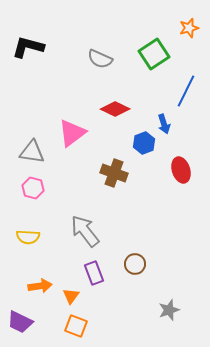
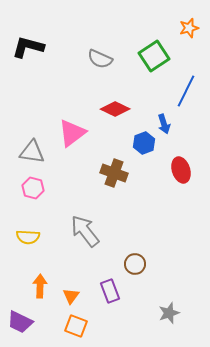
green square: moved 2 px down
purple rectangle: moved 16 px right, 18 px down
orange arrow: rotated 80 degrees counterclockwise
gray star: moved 3 px down
